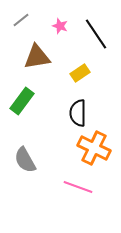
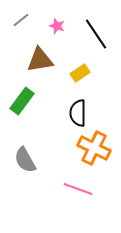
pink star: moved 3 px left
brown triangle: moved 3 px right, 3 px down
pink line: moved 2 px down
